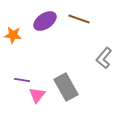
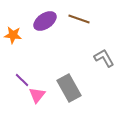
gray L-shape: rotated 110 degrees clockwise
purple line: rotated 35 degrees clockwise
gray rectangle: moved 3 px right, 1 px down
